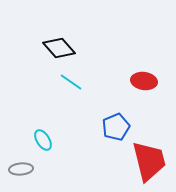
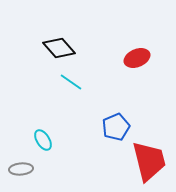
red ellipse: moved 7 px left, 23 px up; rotated 30 degrees counterclockwise
